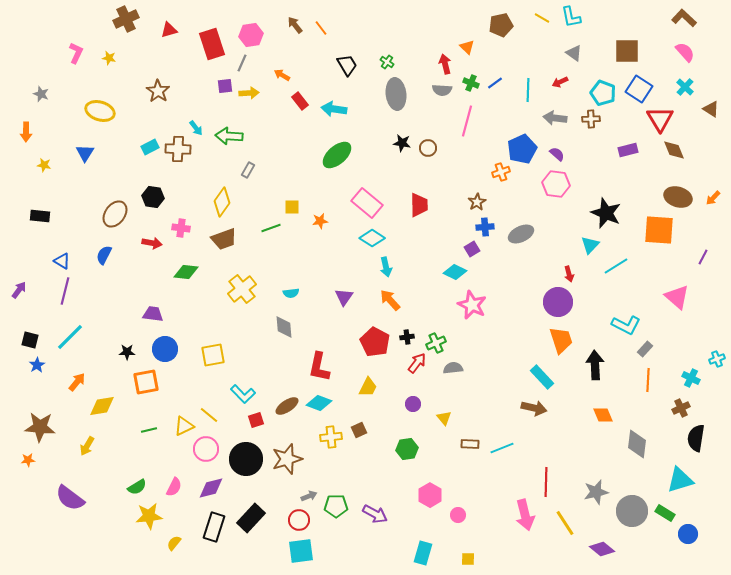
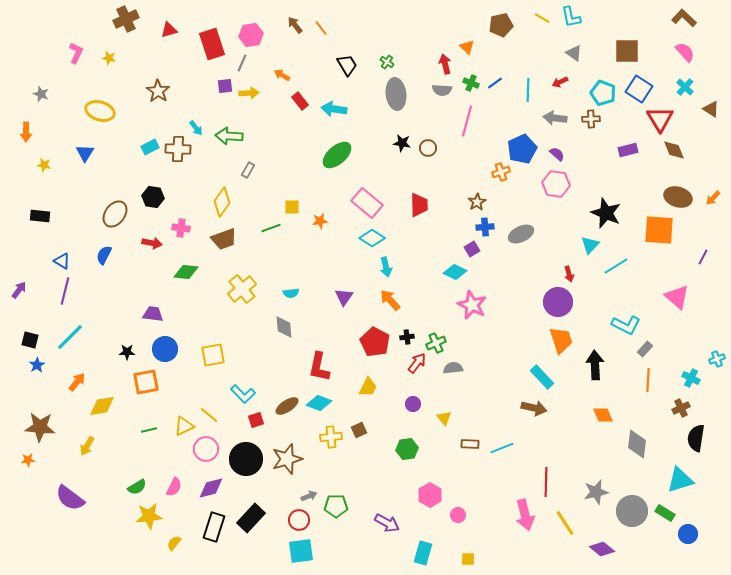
purple arrow at (375, 514): moved 12 px right, 9 px down
